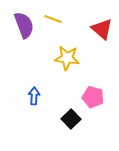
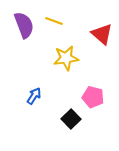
yellow line: moved 1 px right, 2 px down
red triangle: moved 5 px down
yellow star: moved 1 px left; rotated 15 degrees counterclockwise
blue arrow: rotated 30 degrees clockwise
